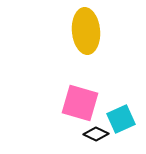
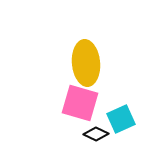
yellow ellipse: moved 32 px down
